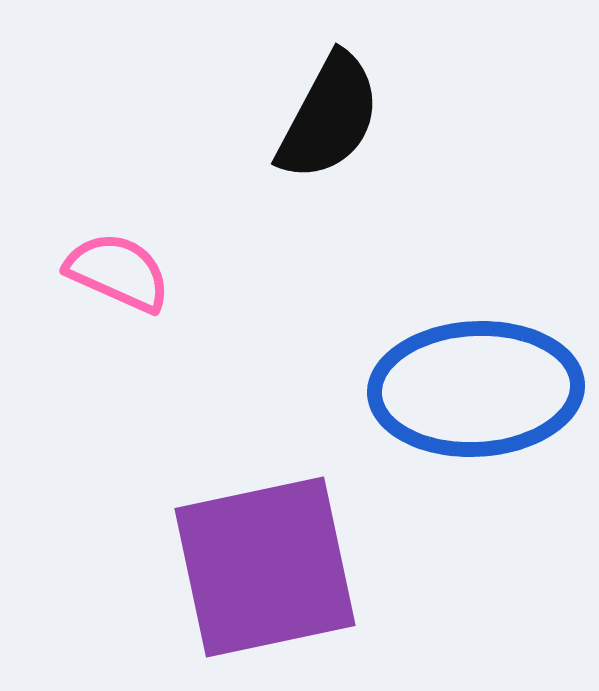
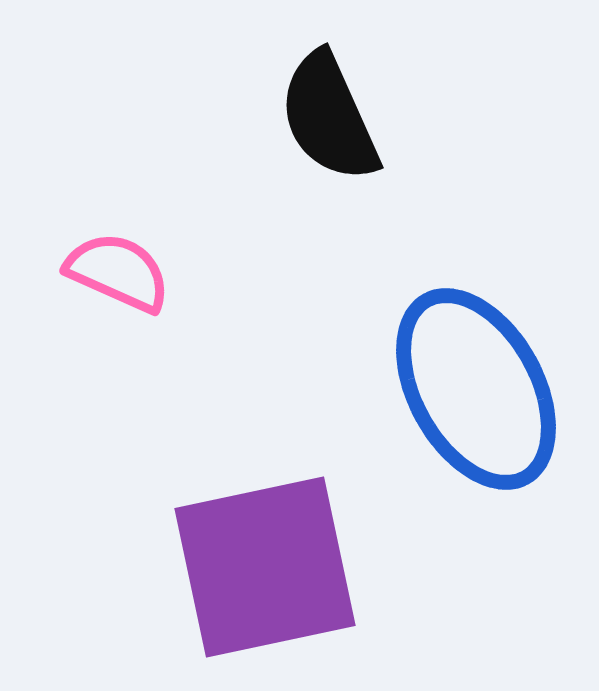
black semicircle: rotated 128 degrees clockwise
blue ellipse: rotated 64 degrees clockwise
